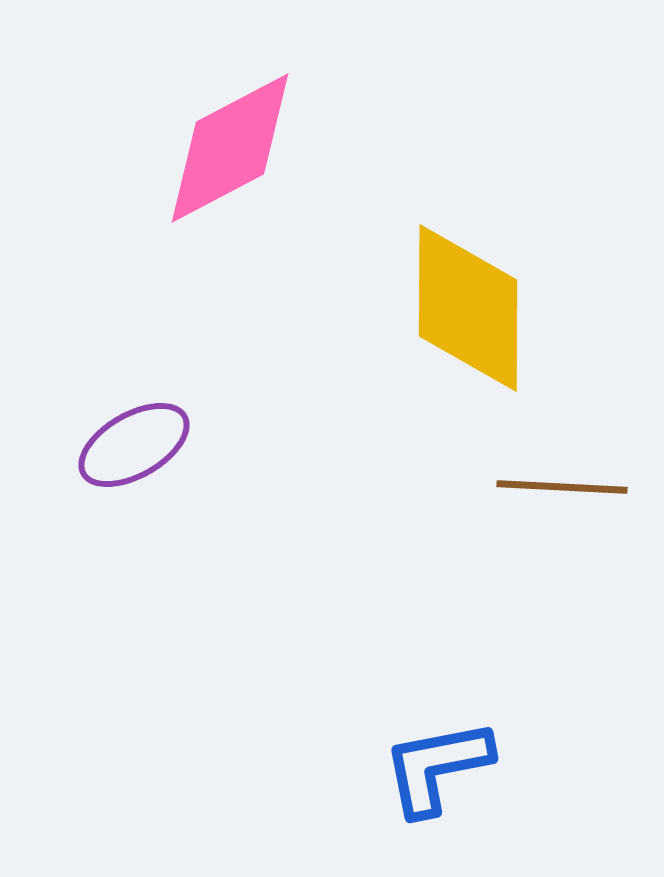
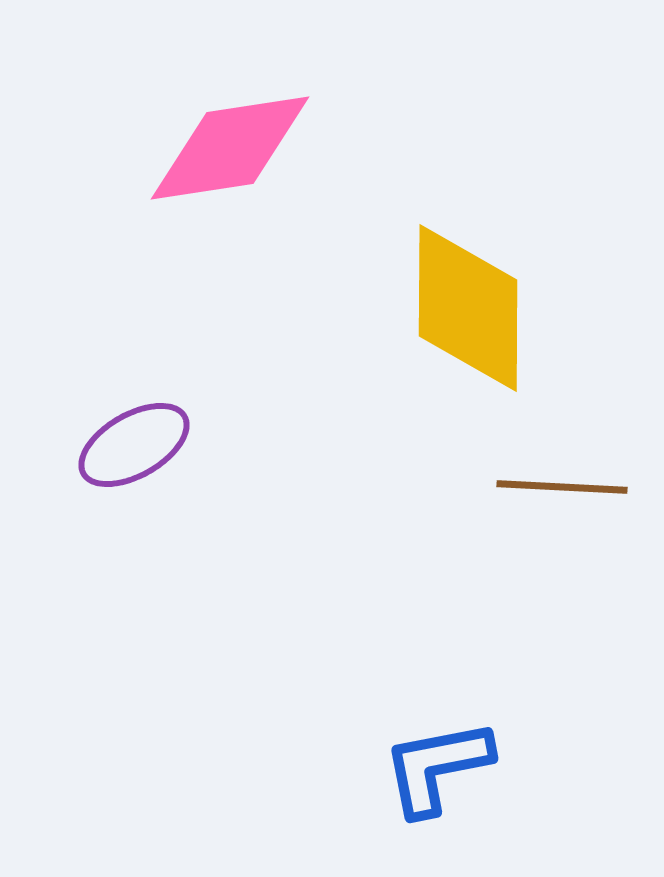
pink diamond: rotated 19 degrees clockwise
